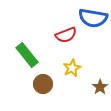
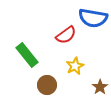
red semicircle: rotated 15 degrees counterclockwise
yellow star: moved 3 px right, 2 px up
brown circle: moved 4 px right, 1 px down
